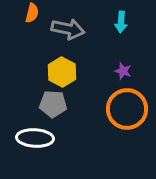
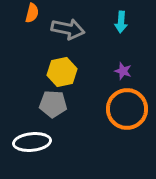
yellow hexagon: rotated 20 degrees clockwise
white ellipse: moved 3 px left, 4 px down; rotated 9 degrees counterclockwise
